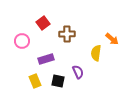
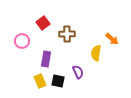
purple rectangle: rotated 63 degrees counterclockwise
yellow rectangle: moved 5 px right
